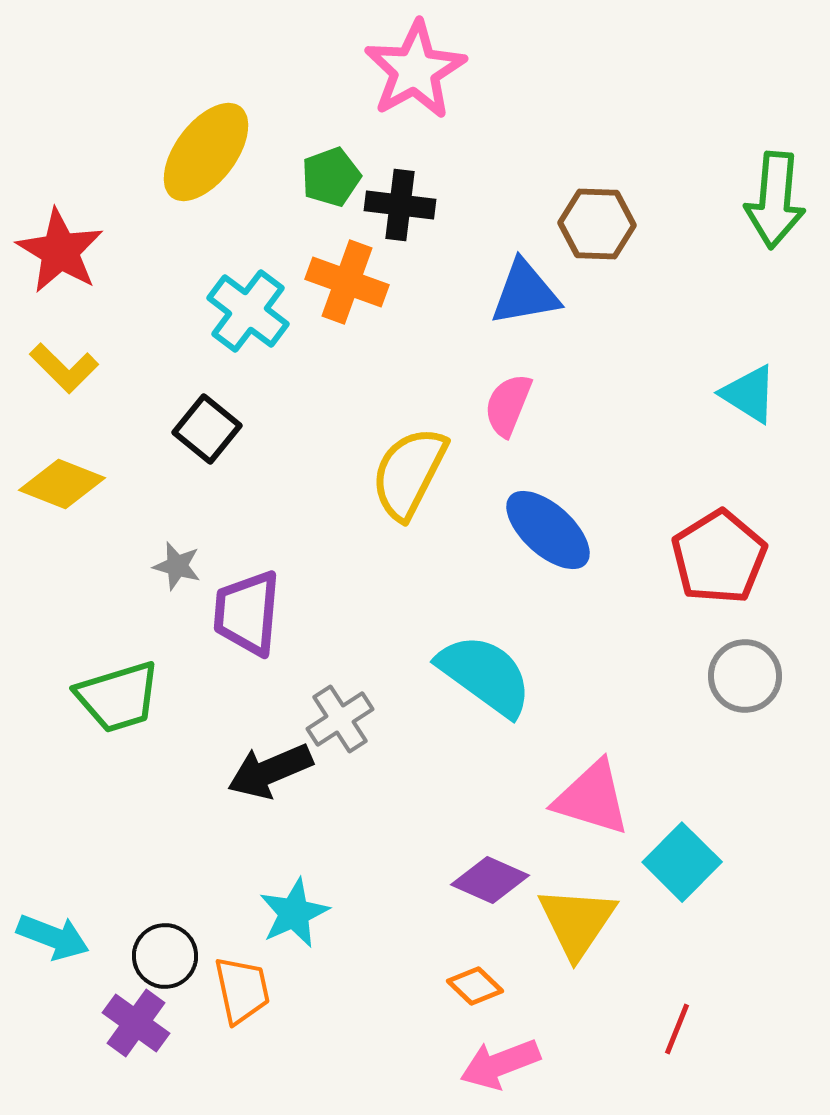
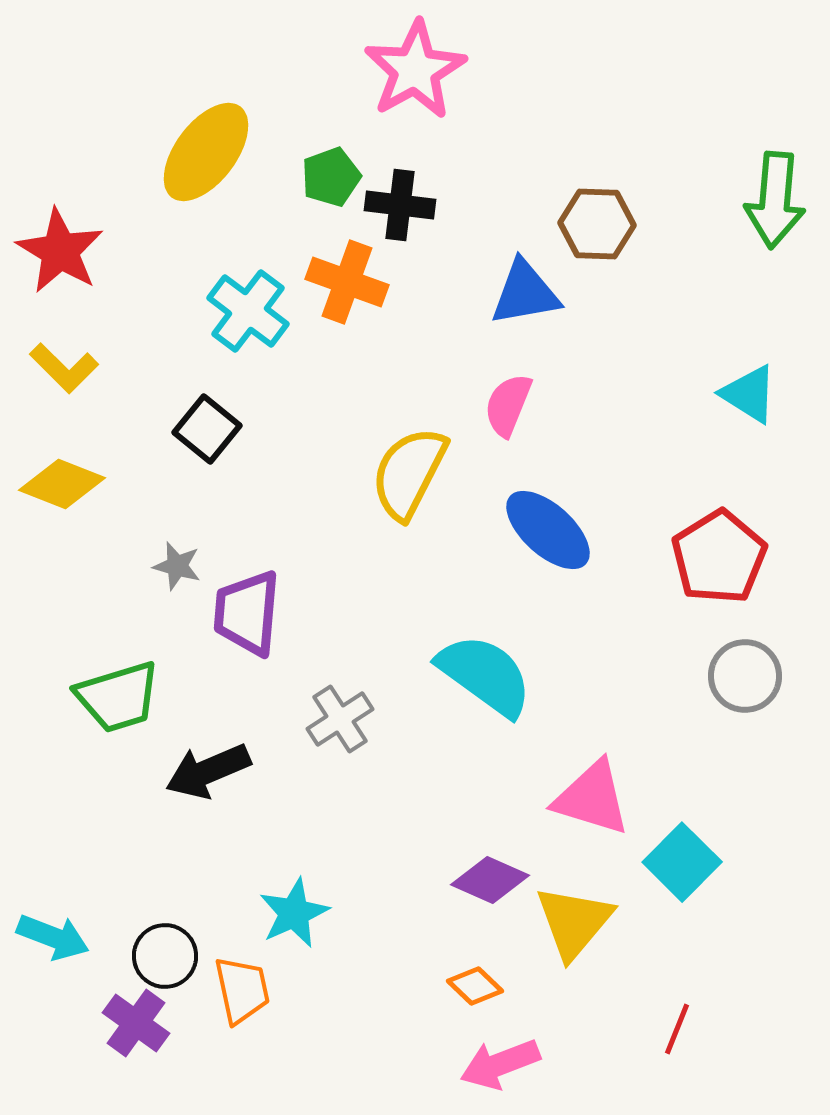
black arrow: moved 62 px left
yellow triangle: moved 3 px left; rotated 6 degrees clockwise
